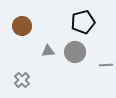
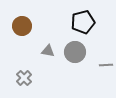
gray triangle: rotated 16 degrees clockwise
gray cross: moved 2 px right, 2 px up
